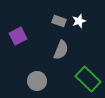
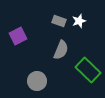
green rectangle: moved 9 px up
